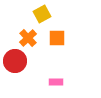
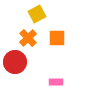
yellow square: moved 5 px left
red circle: moved 1 px down
